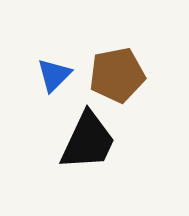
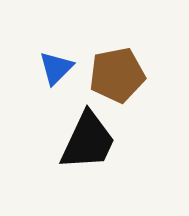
blue triangle: moved 2 px right, 7 px up
